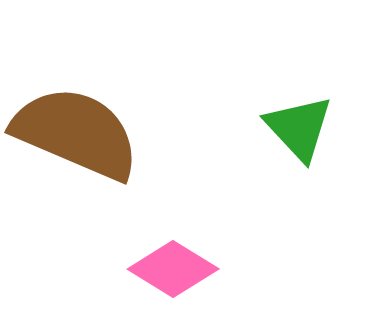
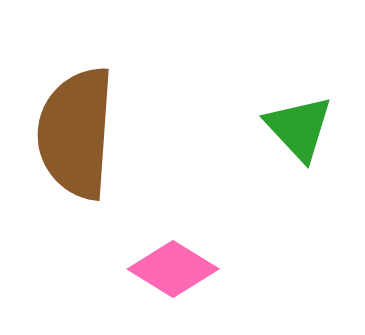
brown semicircle: rotated 109 degrees counterclockwise
